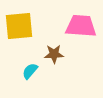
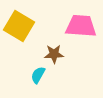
yellow square: rotated 36 degrees clockwise
cyan semicircle: moved 8 px right, 4 px down; rotated 12 degrees counterclockwise
